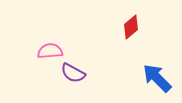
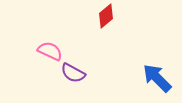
red diamond: moved 25 px left, 11 px up
pink semicircle: rotated 30 degrees clockwise
